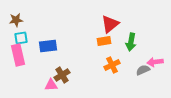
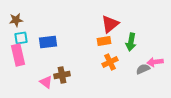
blue rectangle: moved 4 px up
orange cross: moved 2 px left, 3 px up
gray semicircle: moved 1 px up
brown cross: rotated 21 degrees clockwise
pink triangle: moved 5 px left, 3 px up; rotated 40 degrees clockwise
